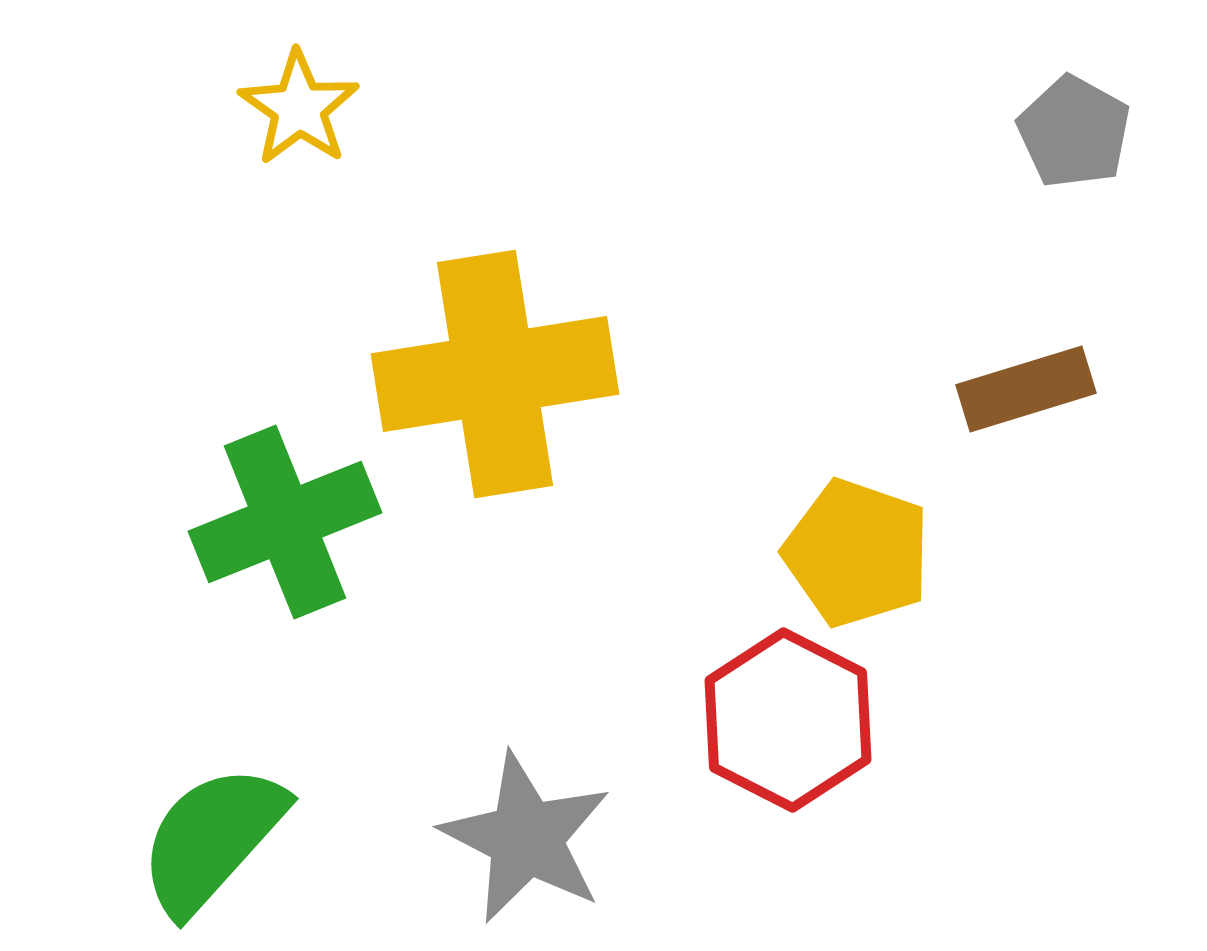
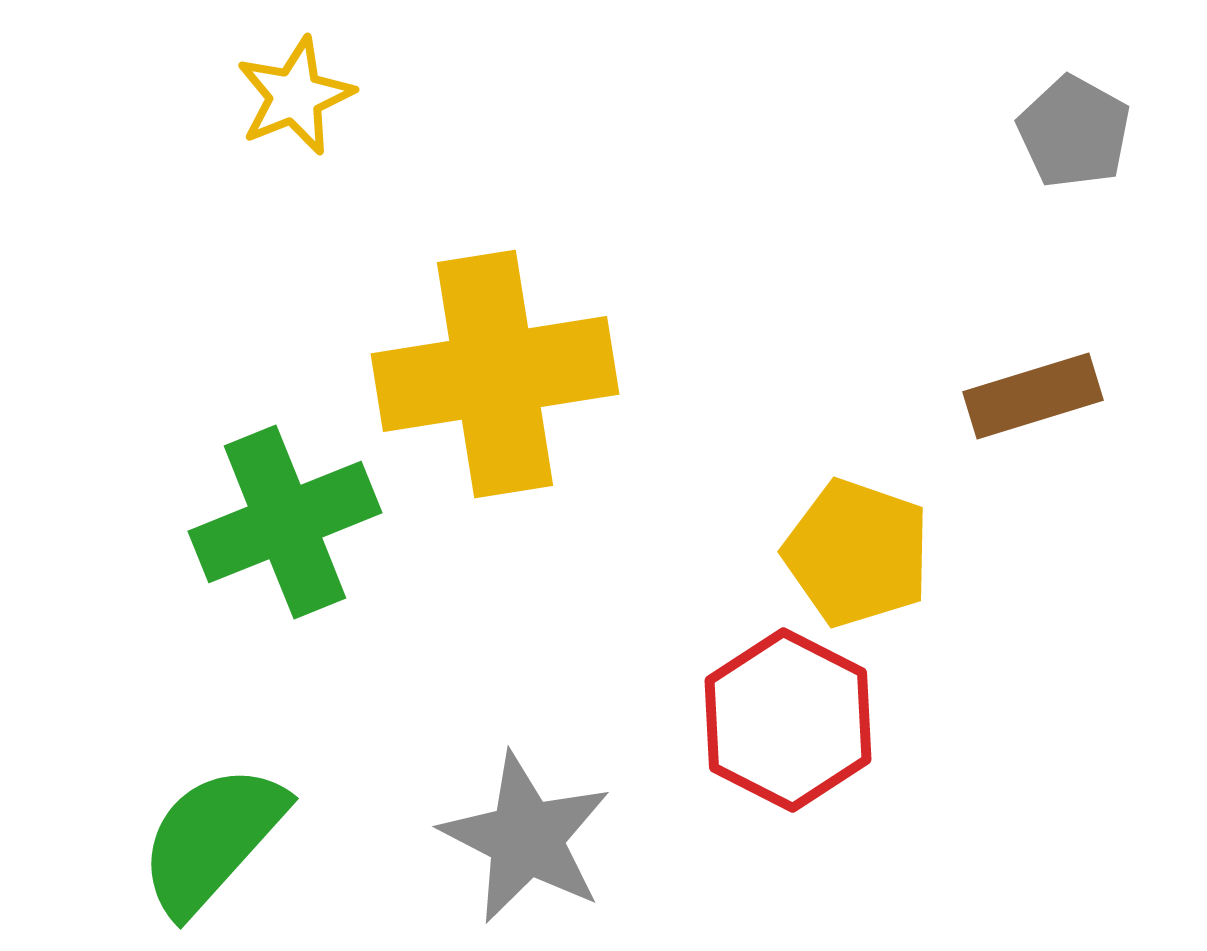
yellow star: moved 4 px left, 12 px up; rotated 15 degrees clockwise
brown rectangle: moved 7 px right, 7 px down
